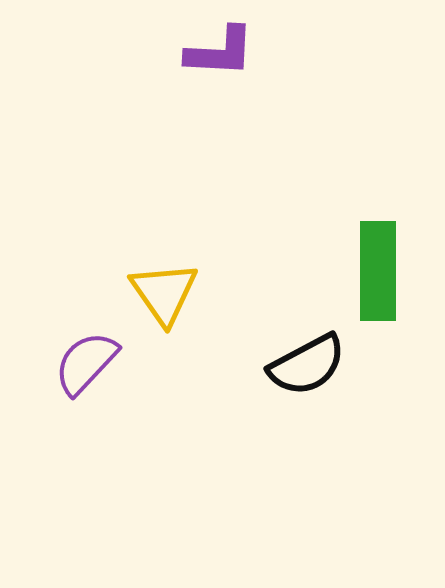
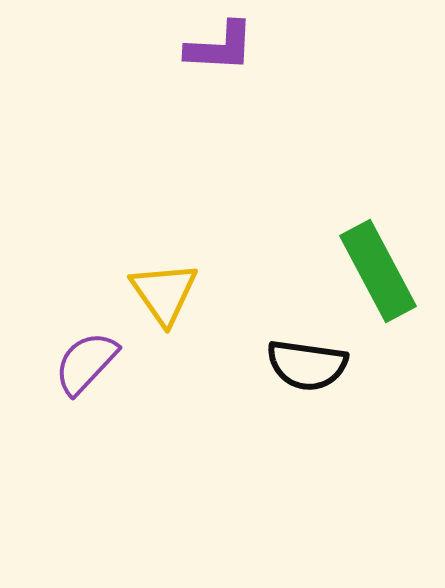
purple L-shape: moved 5 px up
green rectangle: rotated 28 degrees counterclockwise
black semicircle: rotated 36 degrees clockwise
